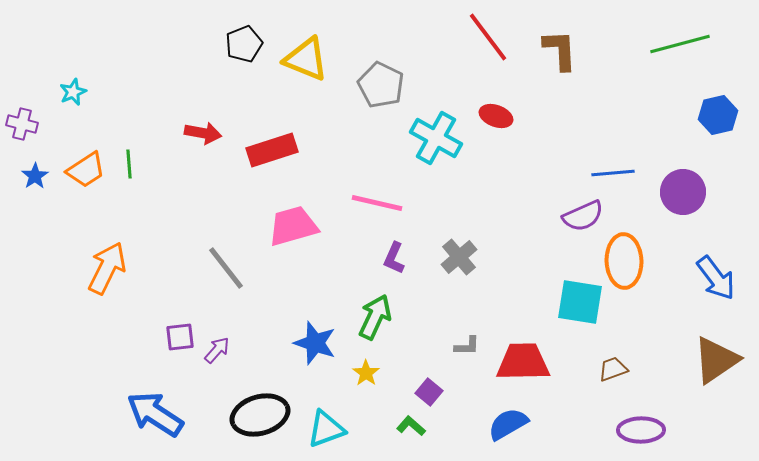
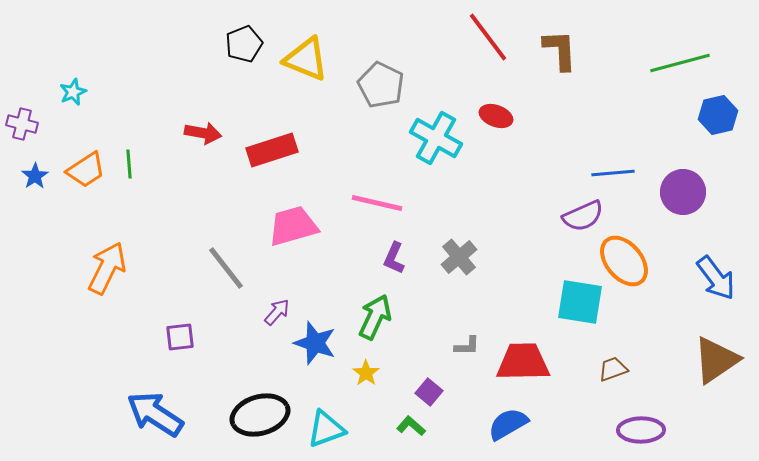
green line at (680, 44): moved 19 px down
orange ellipse at (624, 261): rotated 38 degrees counterclockwise
purple arrow at (217, 350): moved 60 px right, 38 px up
